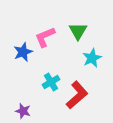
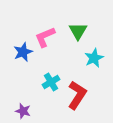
cyan star: moved 2 px right
red L-shape: rotated 16 degrees counterclockwise
